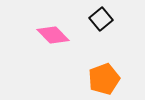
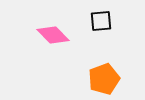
black square: moved 2 px down; rotated 35 degrees clockwise
